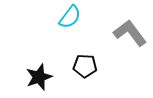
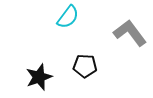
cyan semicircle: moved 2 px left
